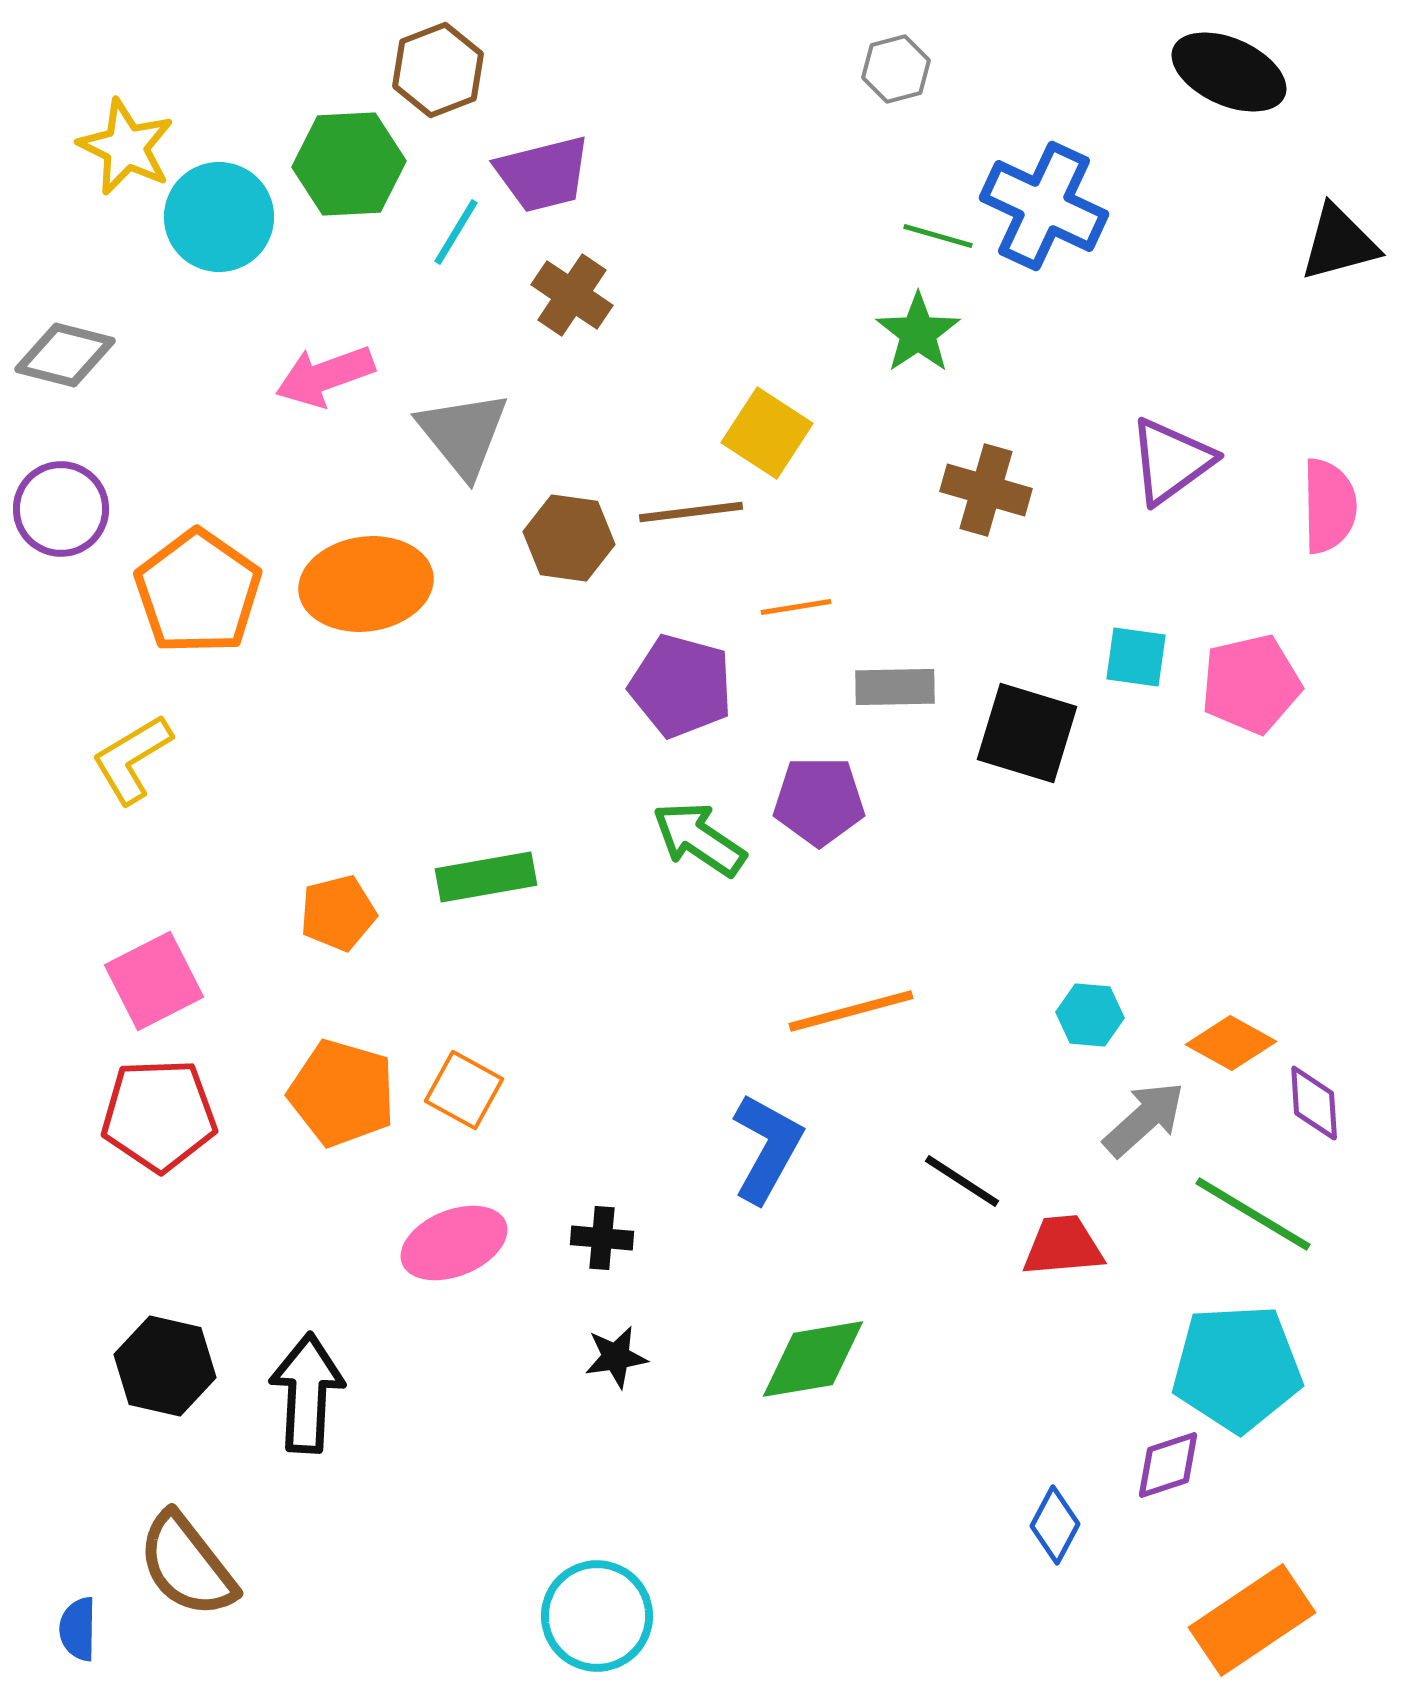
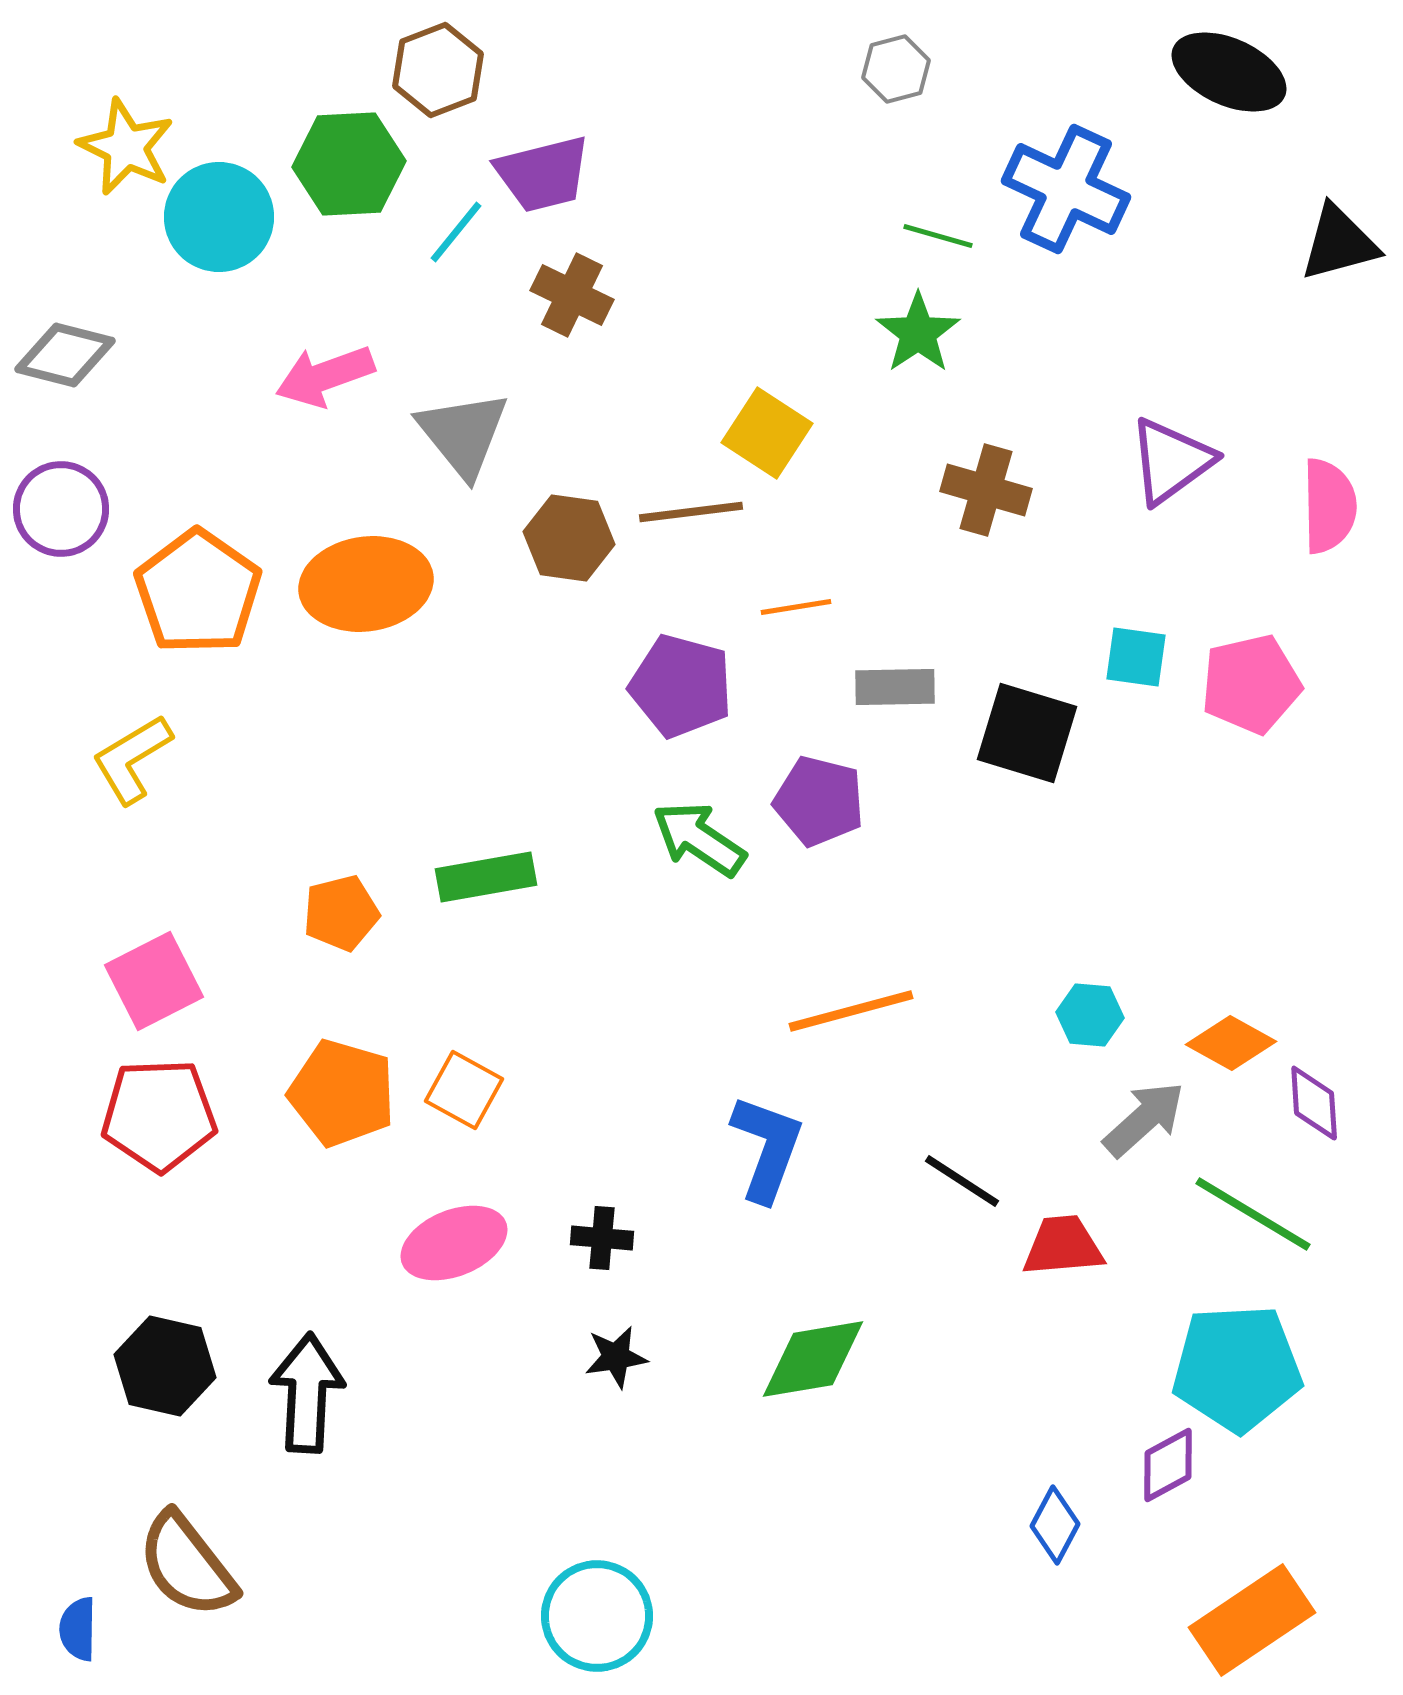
blue cross at (1044, 206): moved 22 px right, 17 px up
cyan line at (456, 232): rotated 8 degrees clockwise
brown cross at (572, 295): rotated 8 degrees counterclockwise
purple pentagon at (819, 801): rotated 14 degrees clockwise
orange pentagon at (338, 913): moved 3 px right
blue L-shape at (767, 1148): rotated 9 degrees counterclockwise
purple diamond at (1168, 1465): rotated 10 degrees counterclockwise
